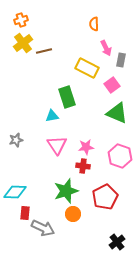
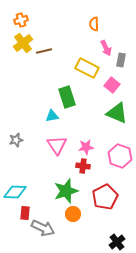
pink square: rotated 14 degrees counterclockwise
